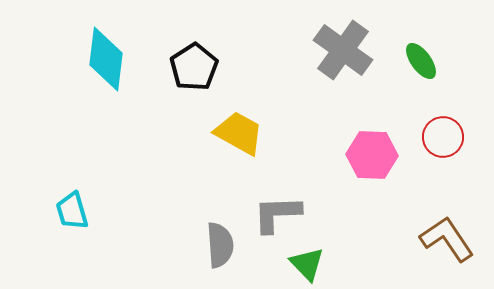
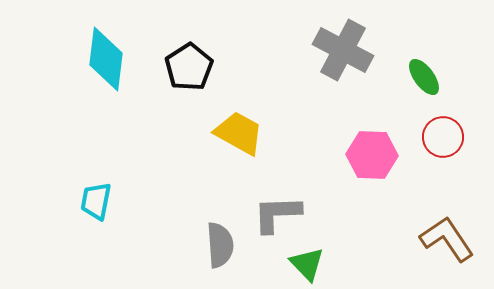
gray cross: rotated 8 degrees counterclockwise
green ellipse: moved 3 px right, 16 px down
black pentagon: moved 5 px left
cyan trapezoid: moved 24 px right, 10 px up; rotated 27 degrees clockwise
